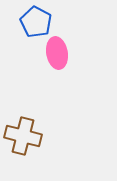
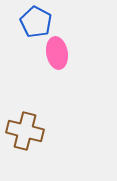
brown cross: moved 2 px right, 5 px up
